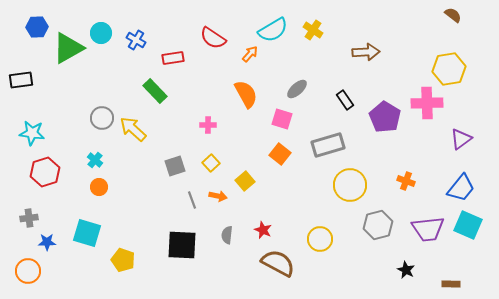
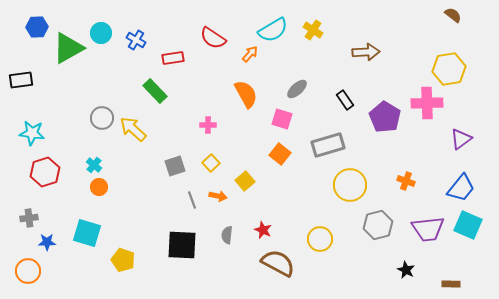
cyan cross at (95, 160): moved 1 px left, 5 px down
